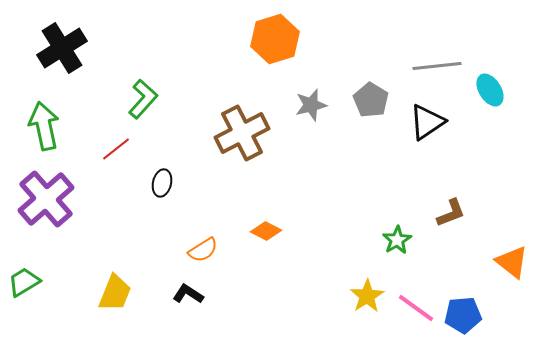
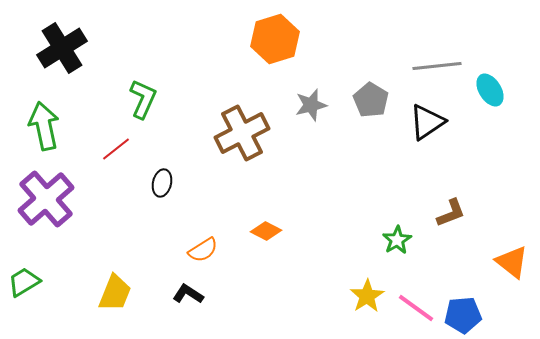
green L-shape: rotated 18 degrees counterclockwise
